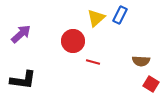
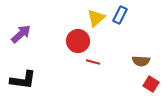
red circle: moved 5 px right
